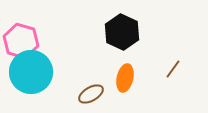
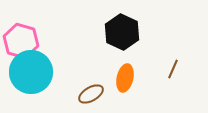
brown line: rotated 12 degrees counterclockwise
